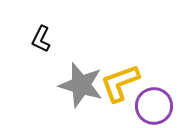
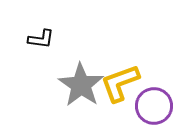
black L-shape: rotated 108 degrees counterclockwise
gray star: rotated 18 degrees clockwise
